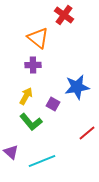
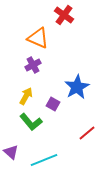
orange triangle: rotated 15 degrees counterclockwise
purple cross: rotated 28 degrees counterclockwise
blue star: rotated 20 degrees counterclockwise
cyan line: moved 2 px right, 1 px up
